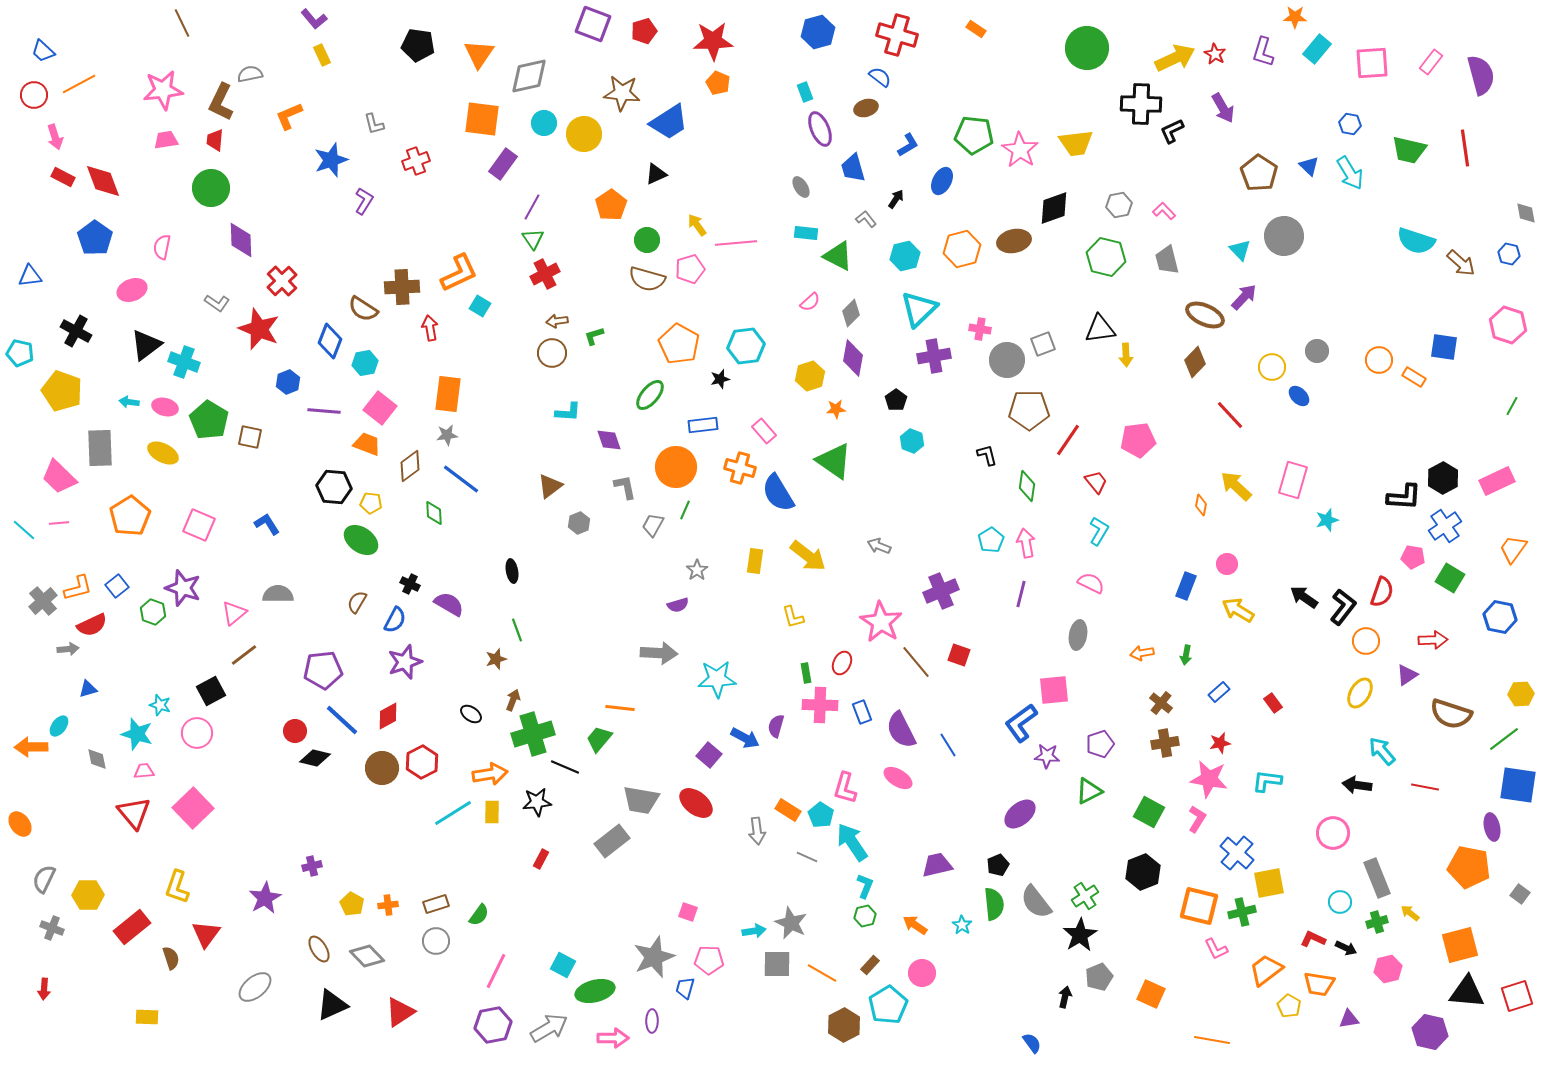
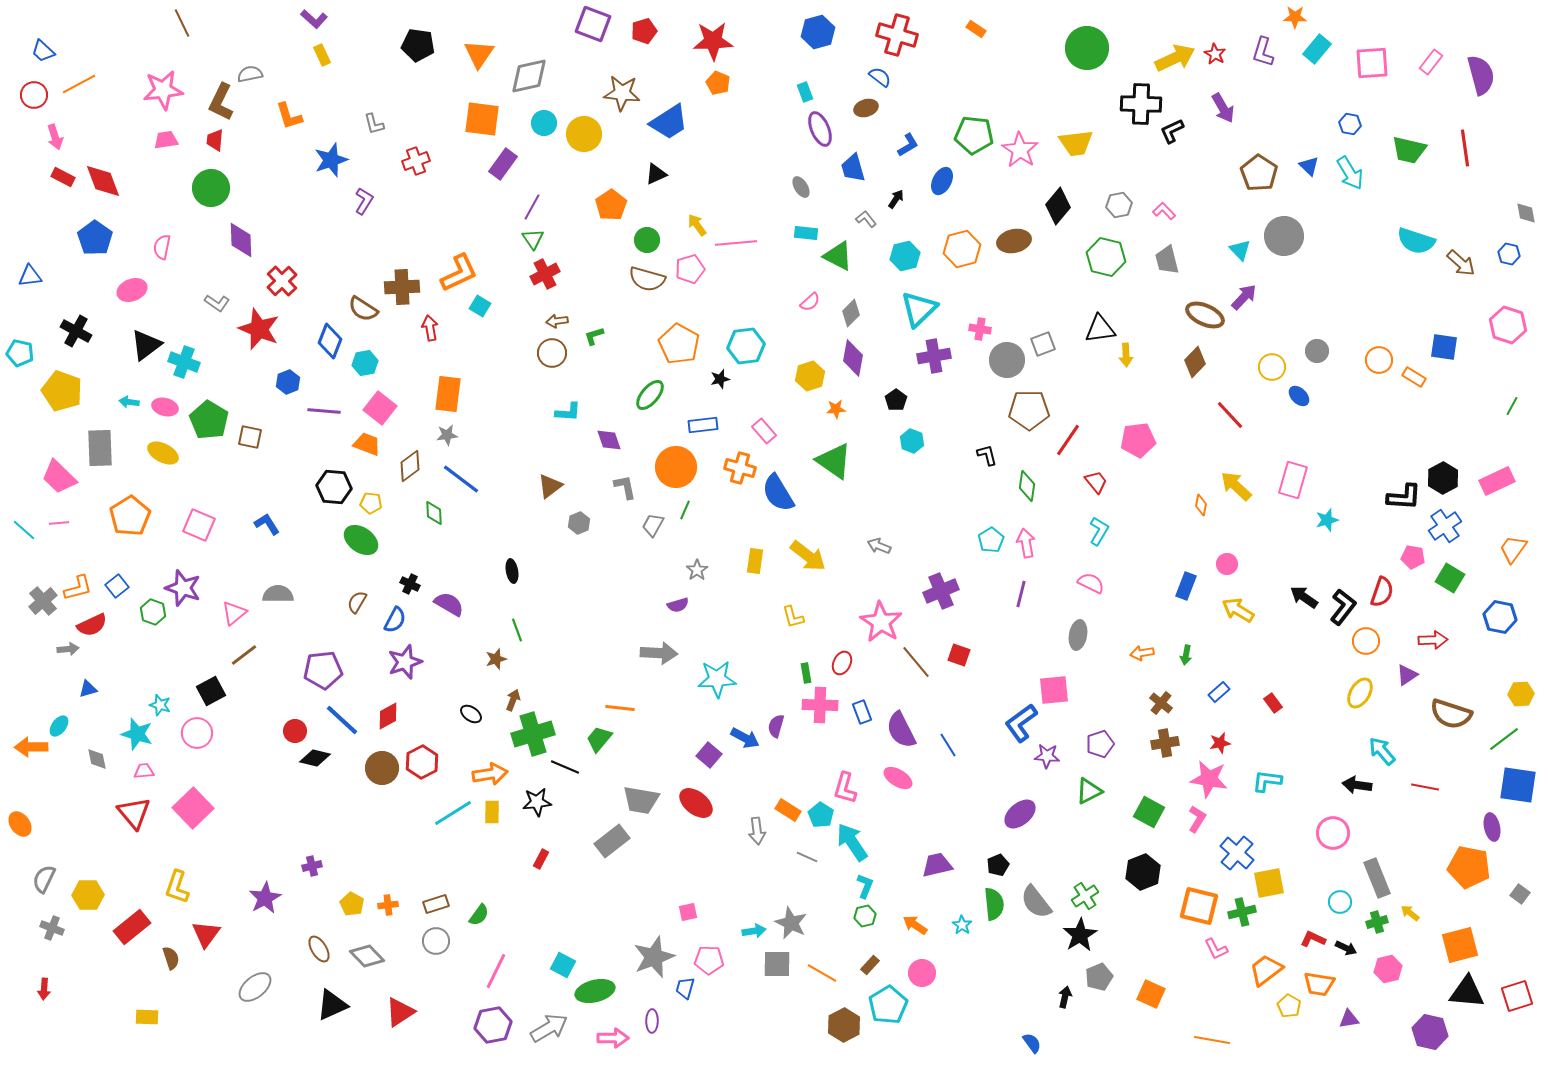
purple L-shape at (314, 19): rotated 8 degrees counterclockwise
orange L-shape at (289, 116): rotated 84 degrees counterclockwise
black diamond at (1054, 208): moved 4 px right, 2 px up; rotated 30 degrees counterclockwise
pink square at (688, 912): rotated 30 degrees counterclockwise
